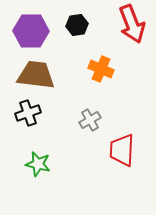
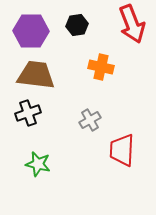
orange cross: moved 2 px up; rotated 10 degrees counterclockwise
